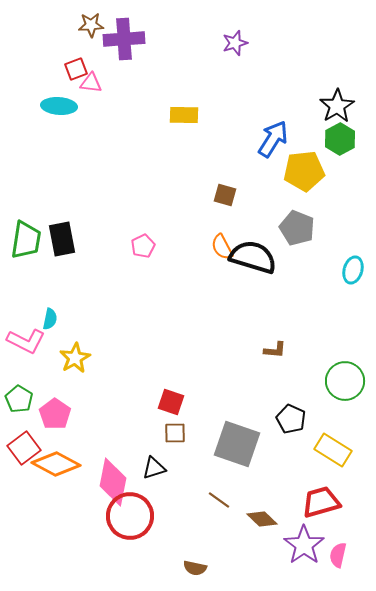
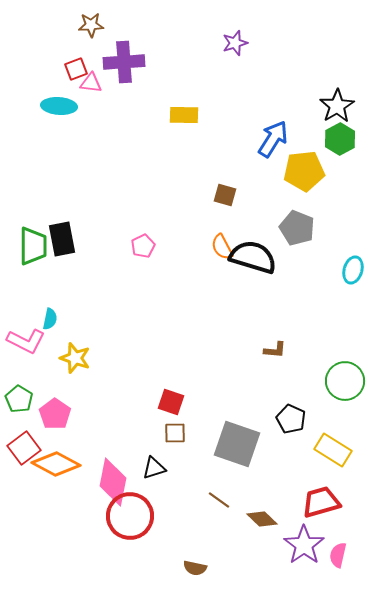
purple cross at (124, 39): moved 23 px down
green trapezoid at (26, 240): moved 7 px right, 6 px down; rotated 9 degrees counterclockwise
yellow star at (75, 358): rotated 24 degrees counterclockwise
